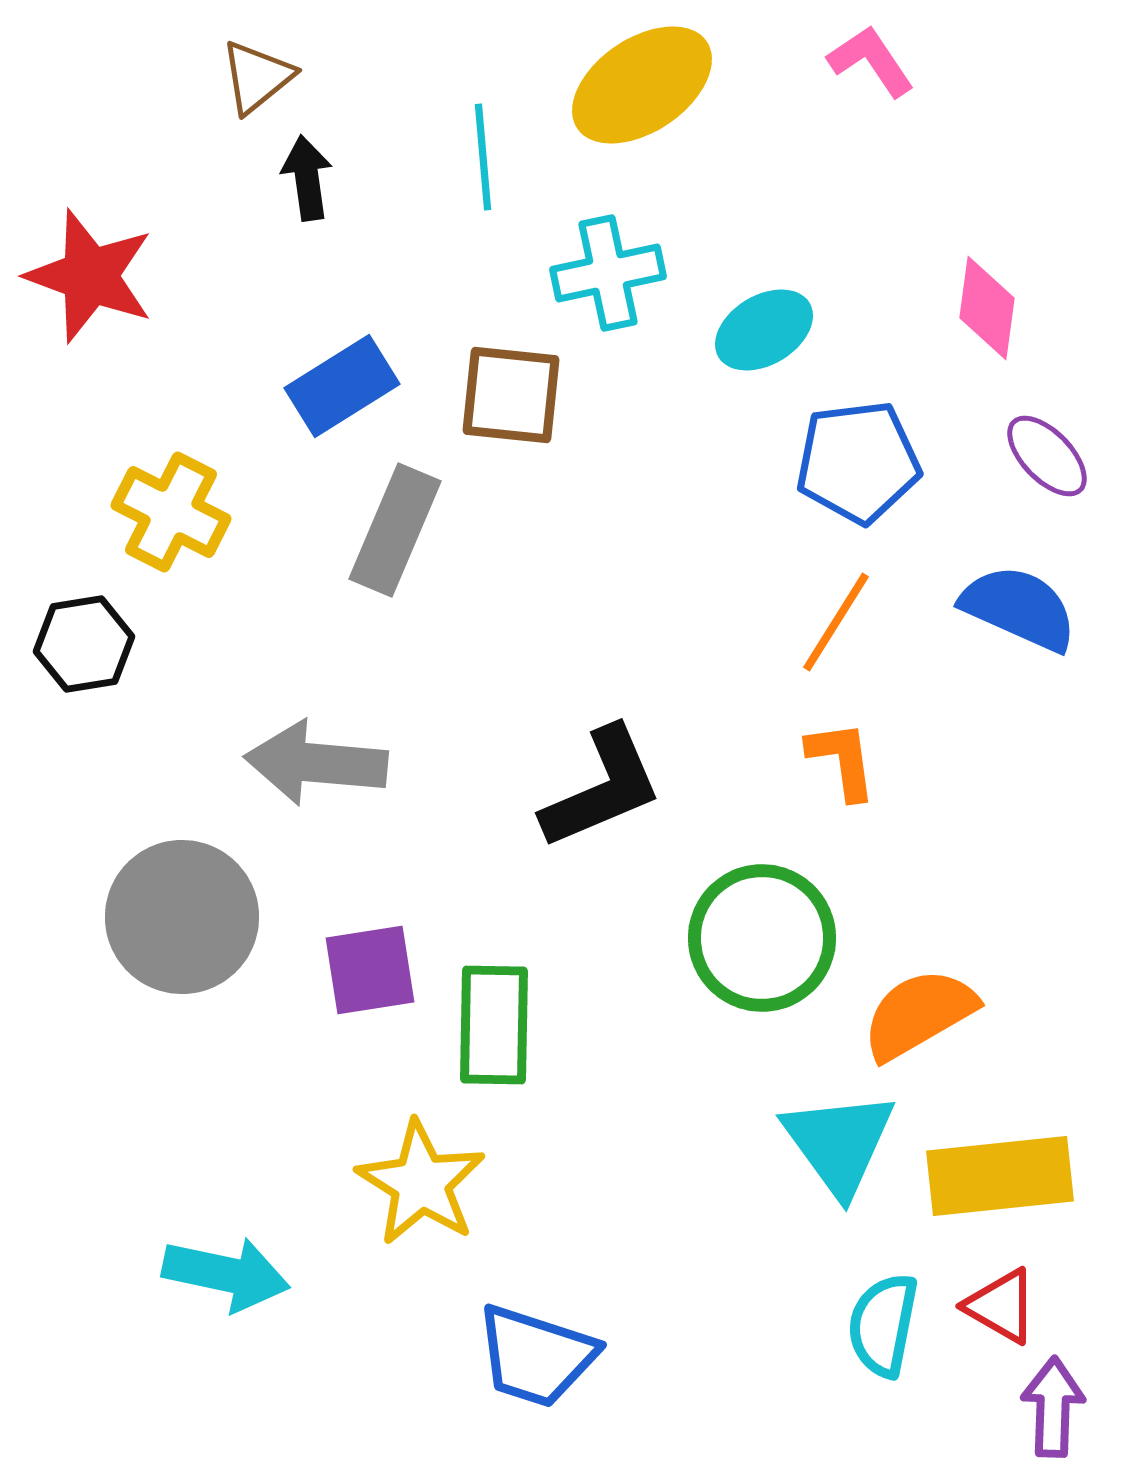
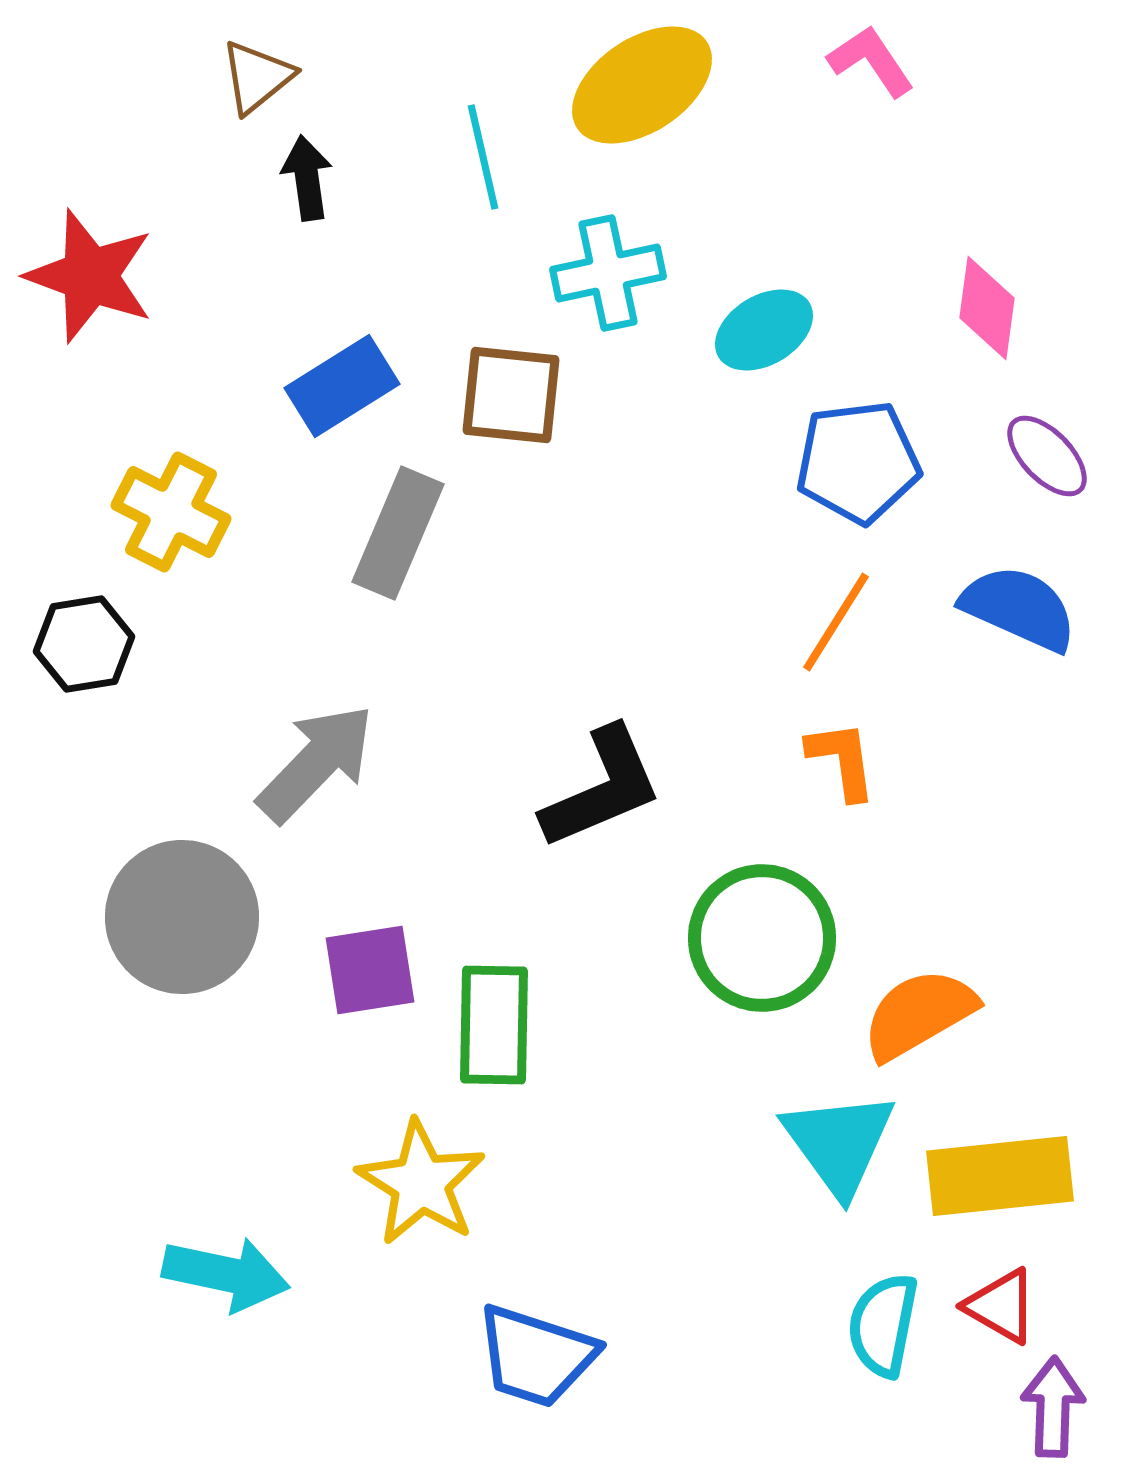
cyan line: rotated 8 degrees counterclockwise
gray rectangle: moved 3 px right, 3 px down
gray arrow: rotated 129 degrees clockwise
